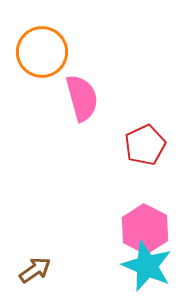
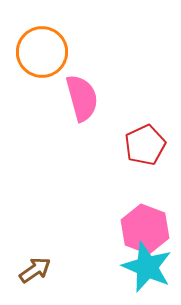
pink hexagon: rotated 6 degrees counterclockwise
cyan star: moved 1 px down
